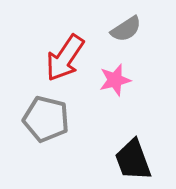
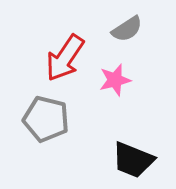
gray semicircle: moved 1 px right
black trapezoid: rotated 48 degrees counterclockwise
